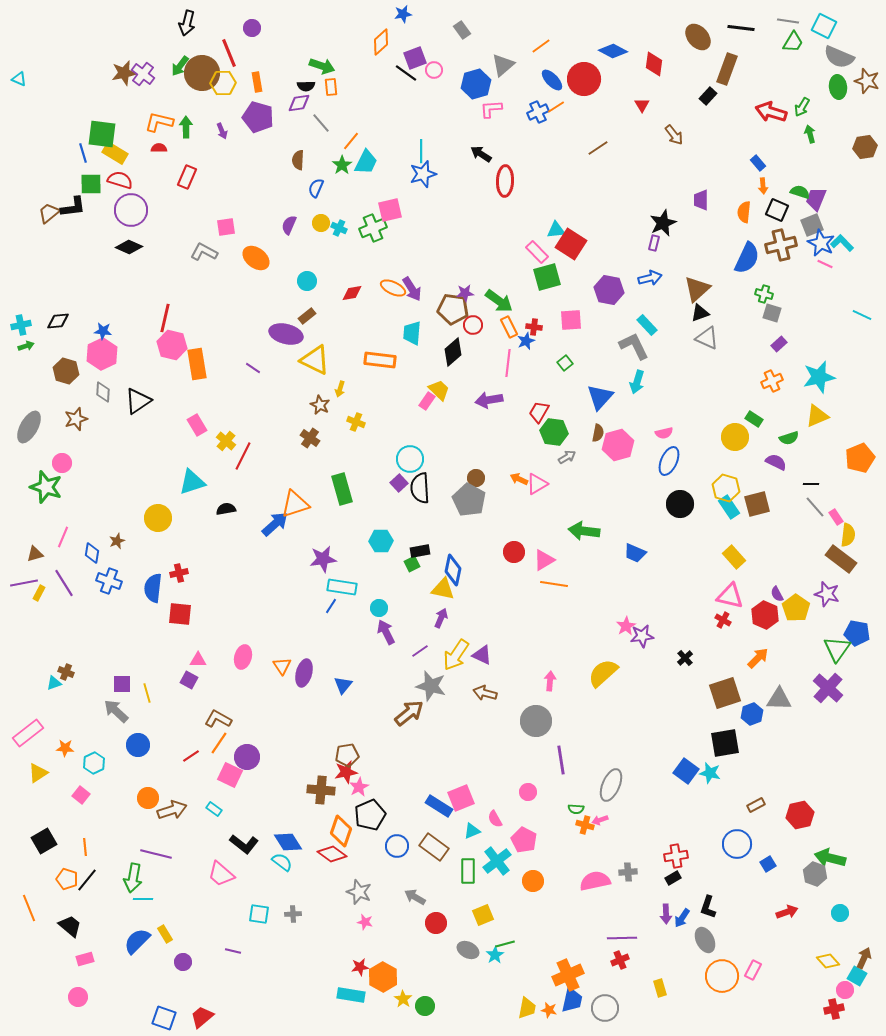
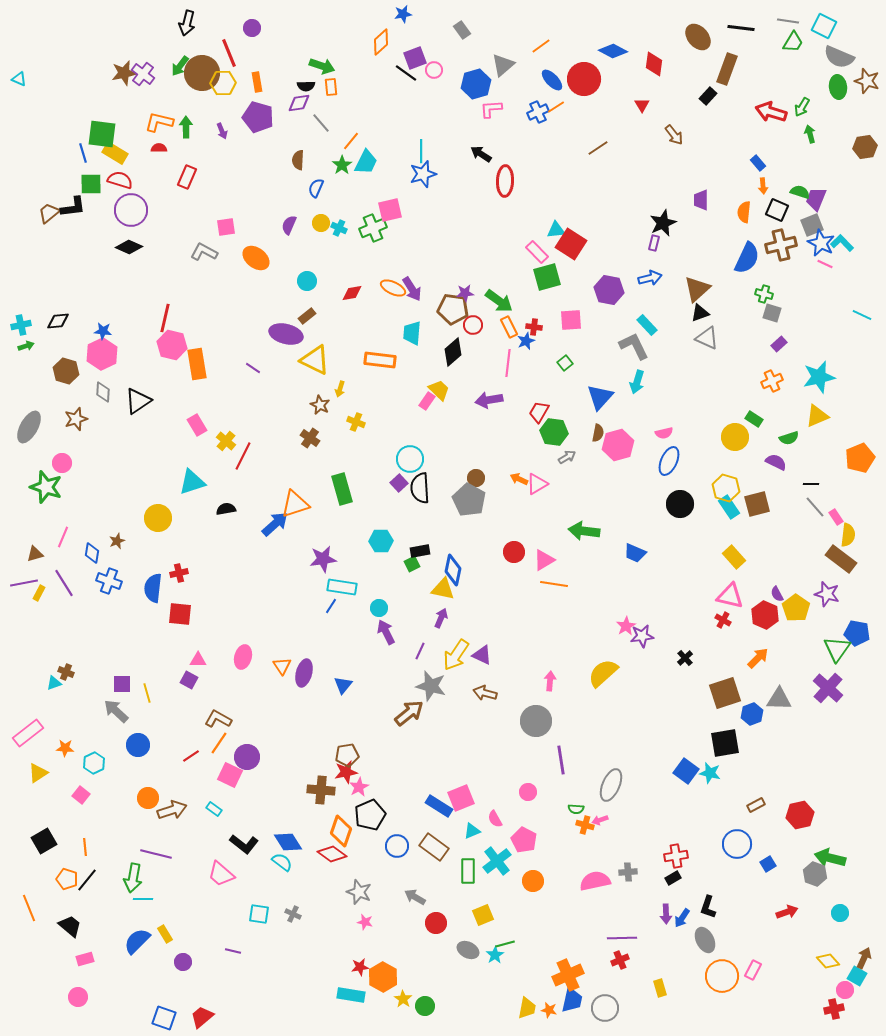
purple line at (420, 651): rotated 30 degrees counterclockwise
gray cross at (293, 914): rotated 28 degrees clockwise
